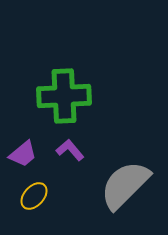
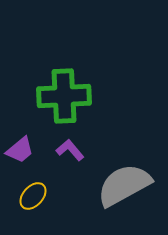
purple trapezoid: moved 3 px left, 4 px up
gray semicircle: moved 1 px left; rotated 16 degrees clockwise
yellow ellipse: moved 1 px left
